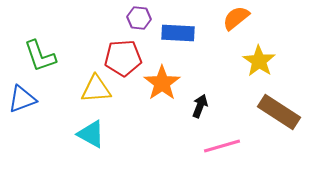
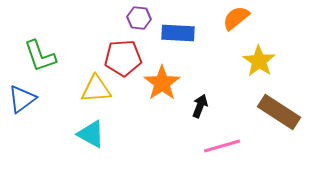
blue triangle: rotated 16 degrees counterclockwise
